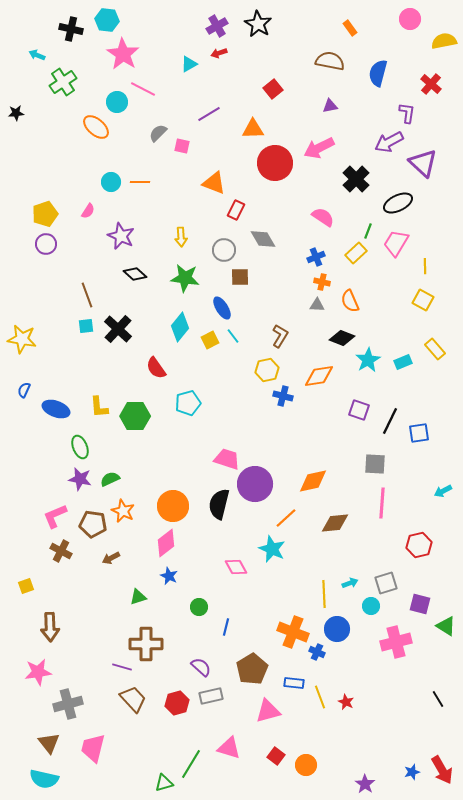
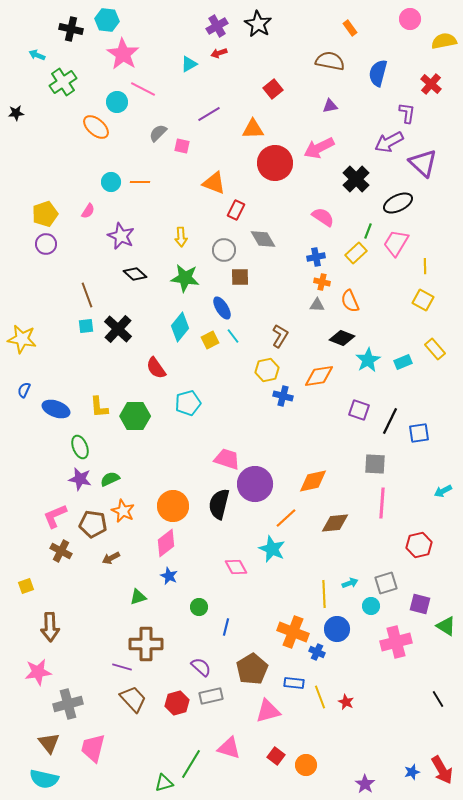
blue cross at (316, 257): rotated 12 degrees clockwise
